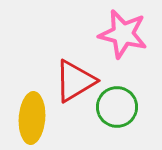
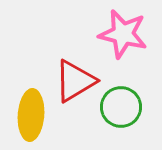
green circle: moved 4 px right
yellow ellipse: moved 1 px left, 3 px up
